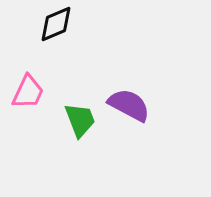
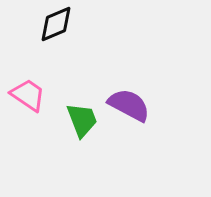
pink trapezoid: moved 3 px down; rotated 81 degrees counterclockwise
green trapezoid: moved 2 px right
